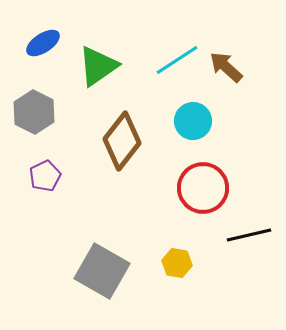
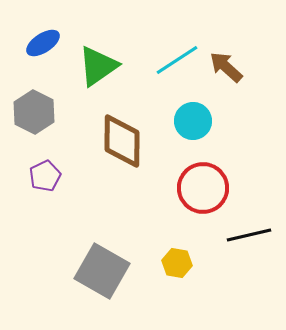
brown diamond: rotated 38 degrees counterclockwise
